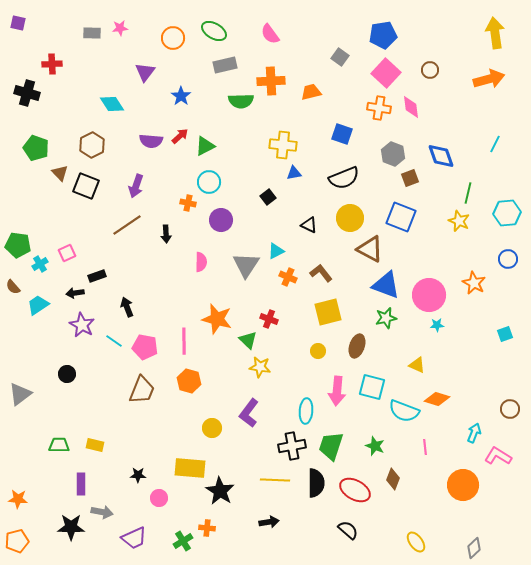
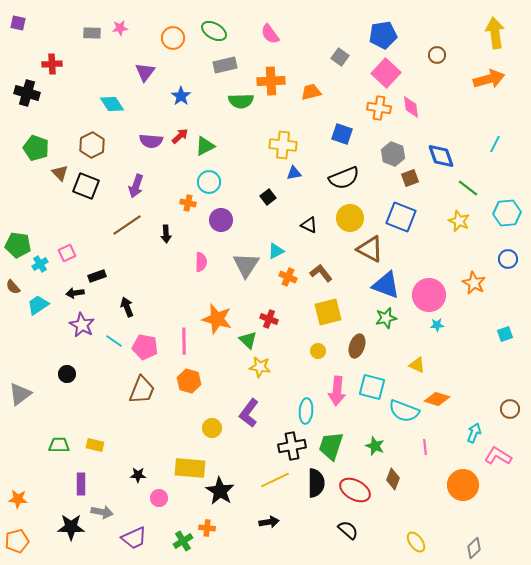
brown circle at (430, 70): moved 7 px right, 15 px up
green line at (468, 193): moved 5 px up; rotated 65 degrees counterclockwise
yellow line at (275, 480): rotated 28 degrees counterclockwise
